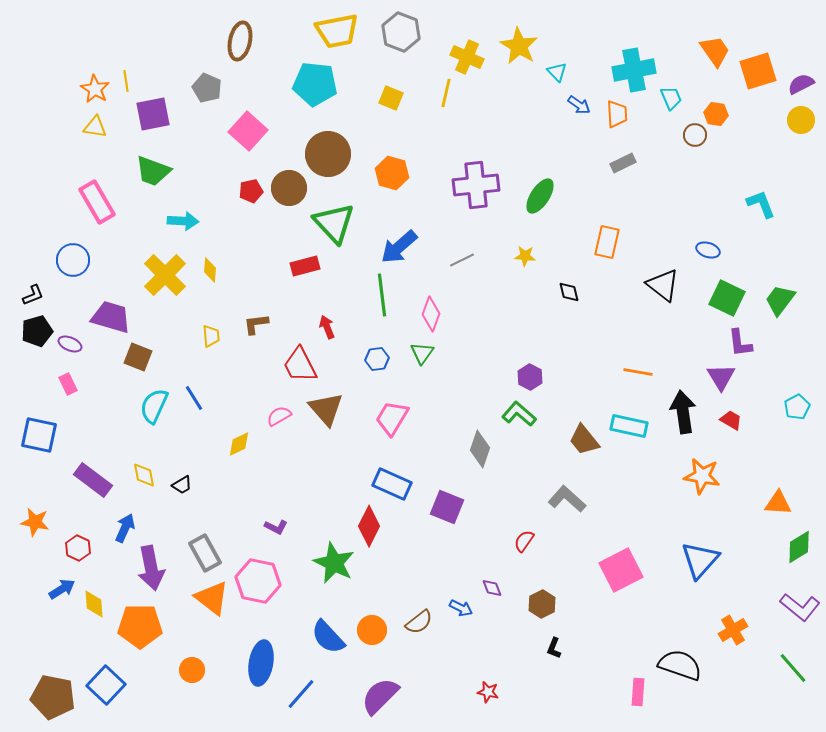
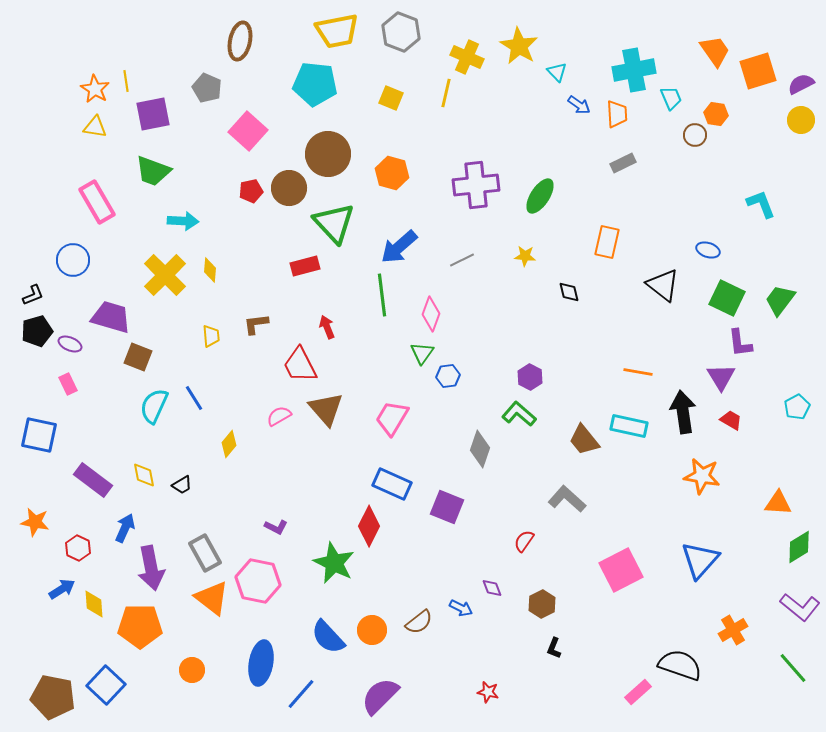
blue hexagon at (377, 359): moved 71 px right, 17 px down
yellow diamond at (239, 444): moved 10 px left; rotated 24 degrees counterclockwise
pink rectangle at (638, 692): rotated 44 degrees clockwise
